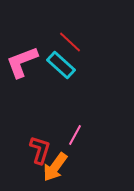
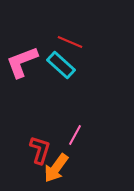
red line: rotated 20 degrees counterclockwise
orange arrow: moved 1 px right, 1 px down
